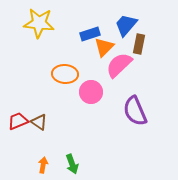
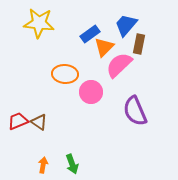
blue rectangle: rotated 18 degrees counterclockwise
